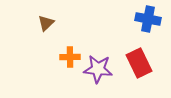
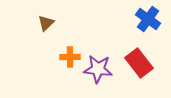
blue cross: rotated 25 degrees clockwise
red rectangle: rotated 12 degrees counterclockwise
